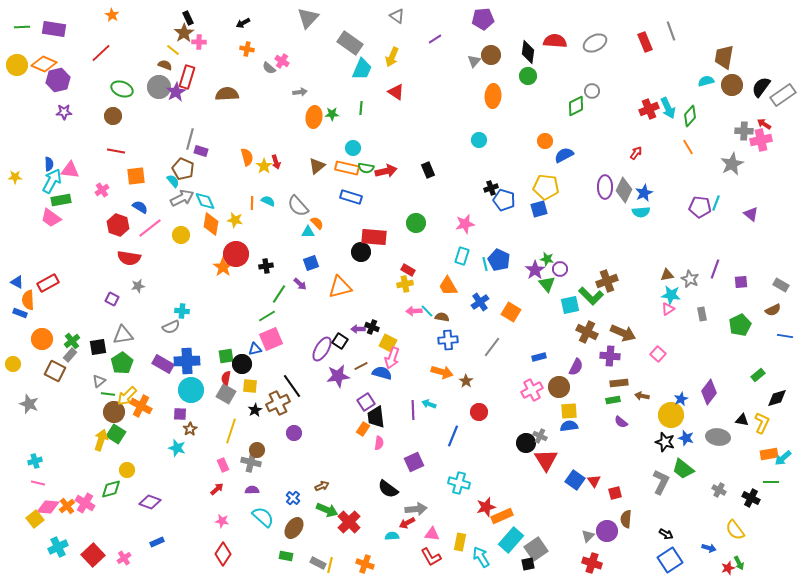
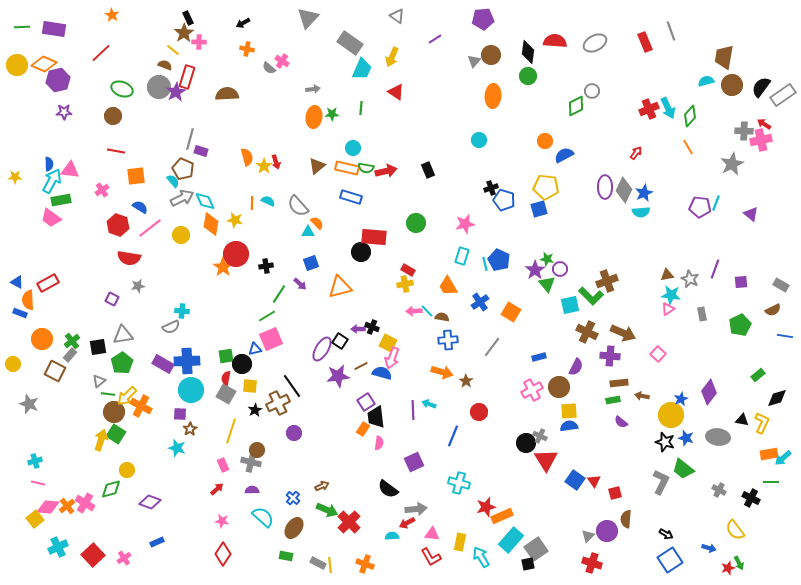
gray arrow at (300, 92): moved 13 px right, 3 px up
yellow line at (330, 565): rotated 21 degrees counterclockwise
